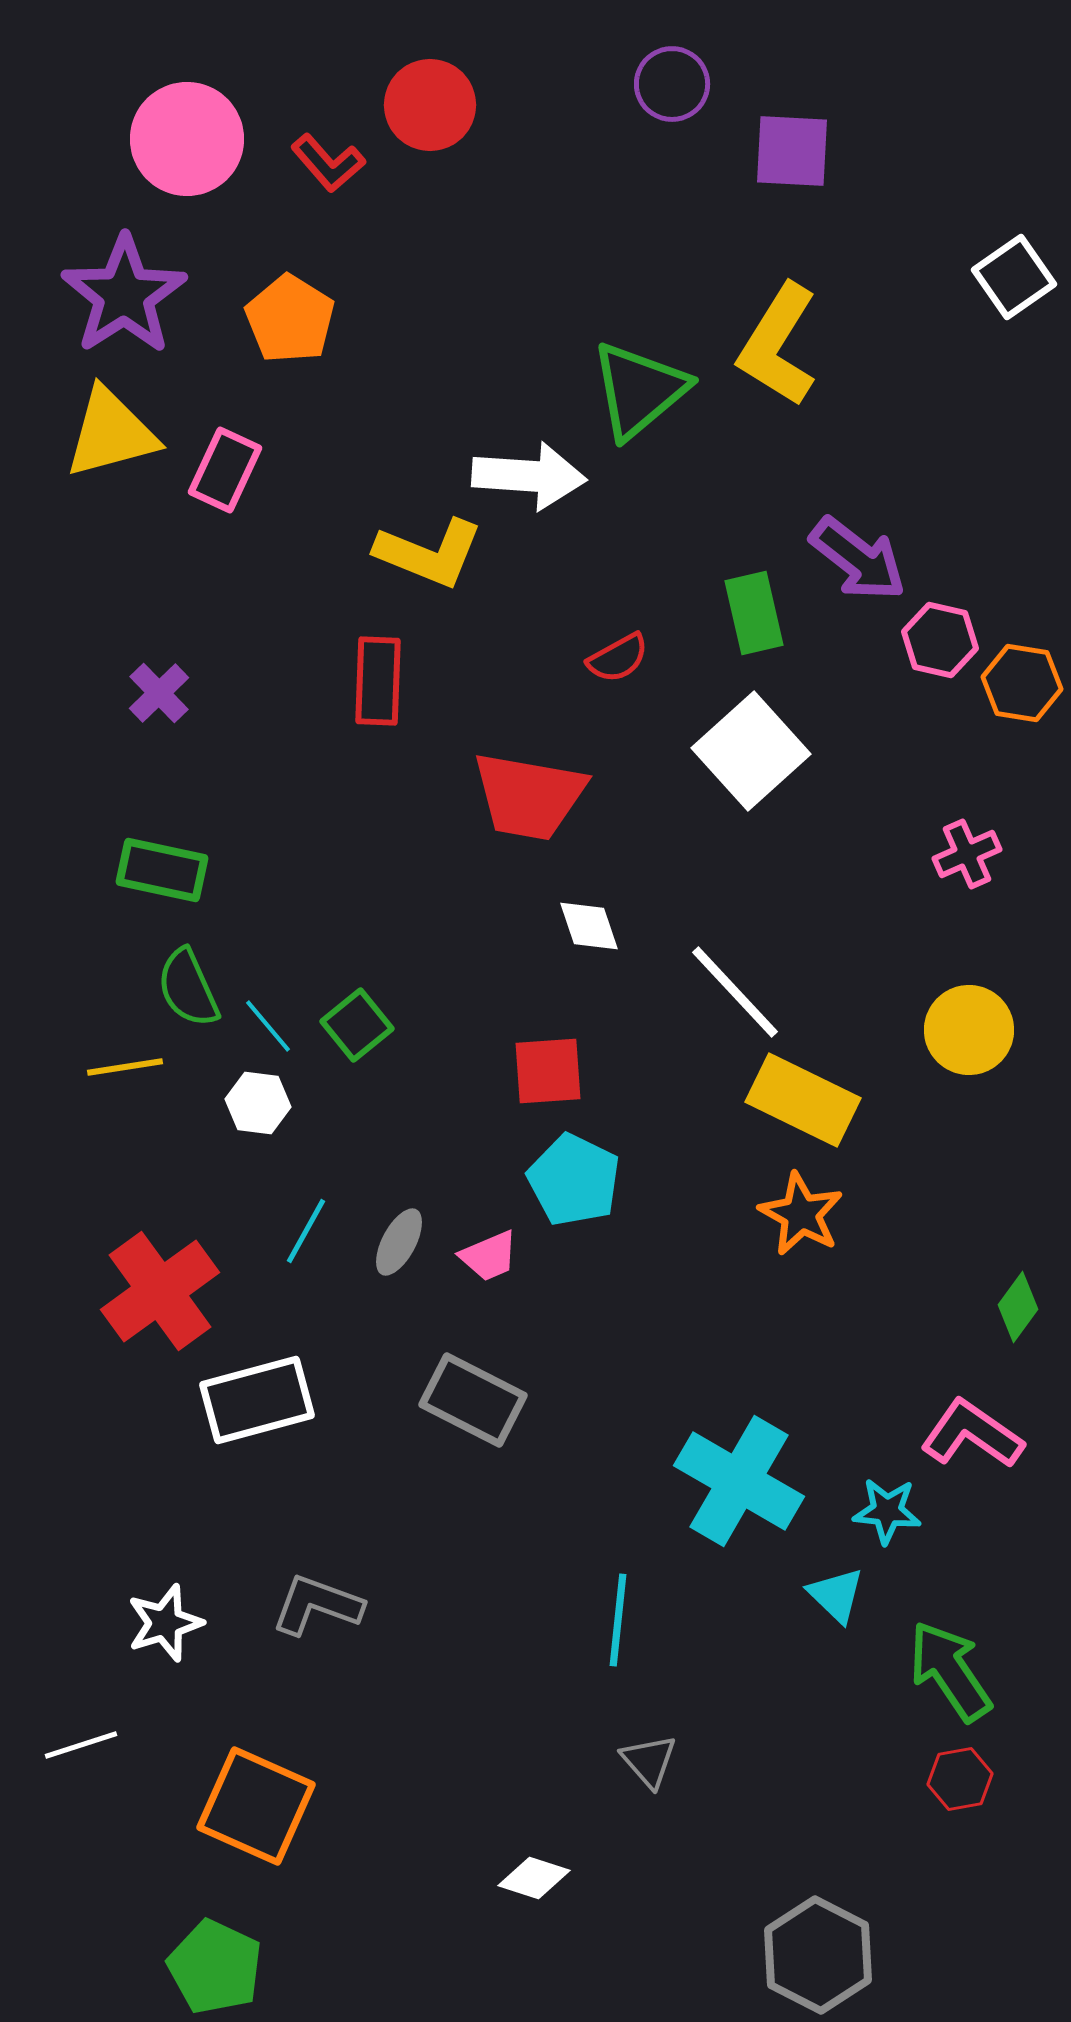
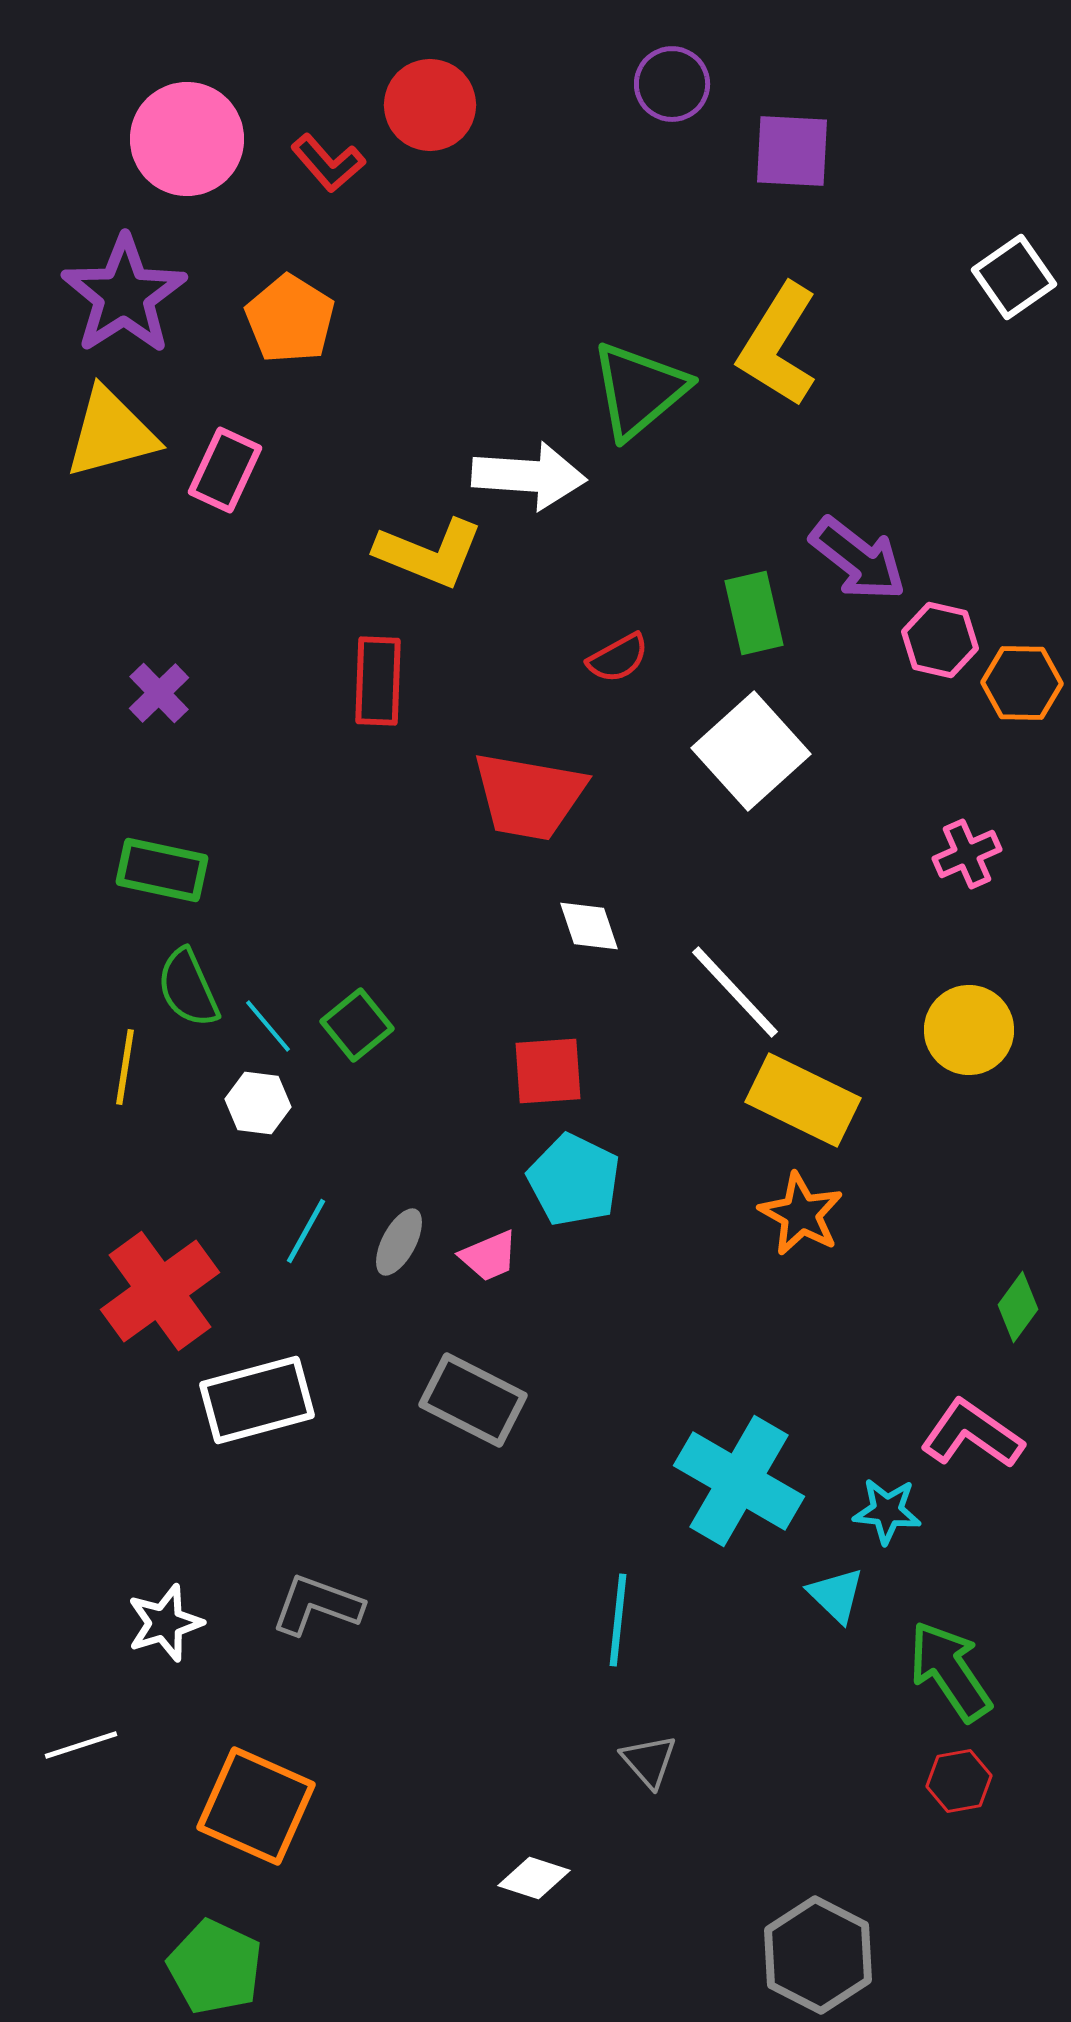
orange hexagon at (1022, 683): rotated 8 degrees counterclockwise
yellow line at (125, 1067): rotated 72 degrees counterclockwise
red hexagon at (960, 1779): moved 1 px left, 2 px down
